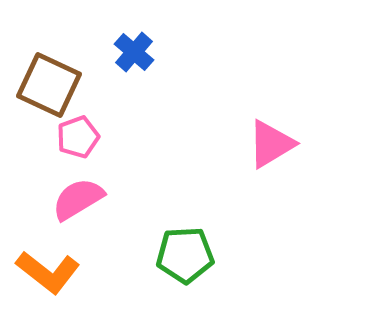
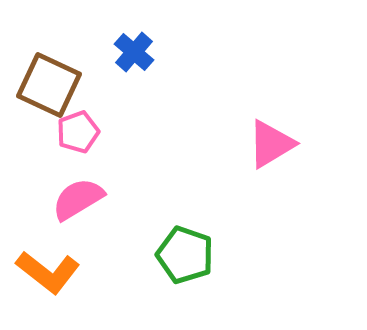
pink pentagon: moved 5 px up
green pentagon: rotated 22 degrees clockwise
